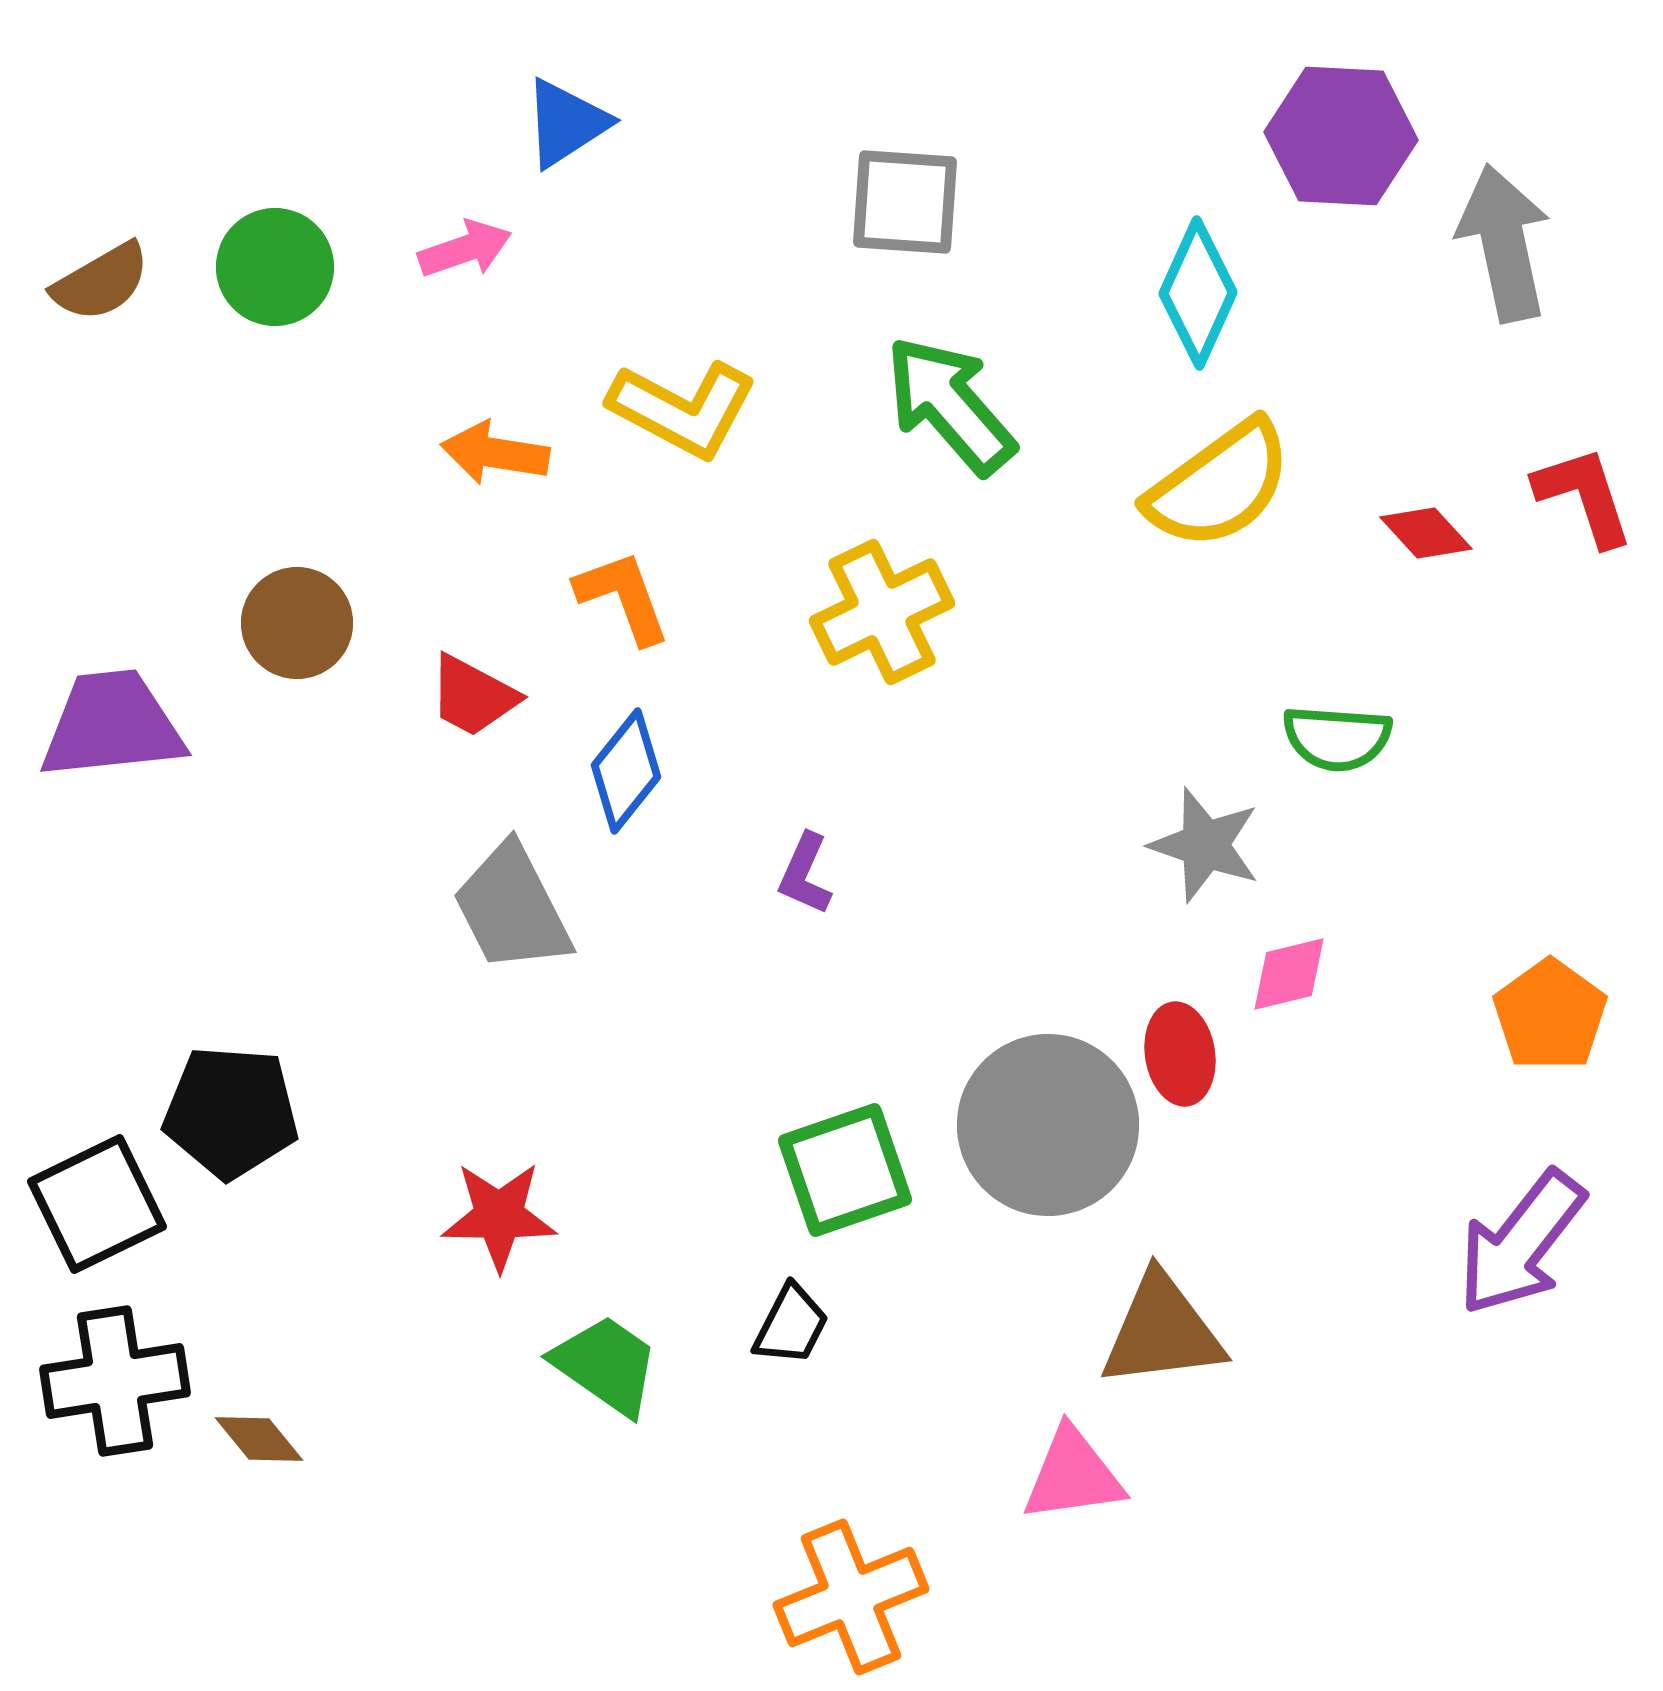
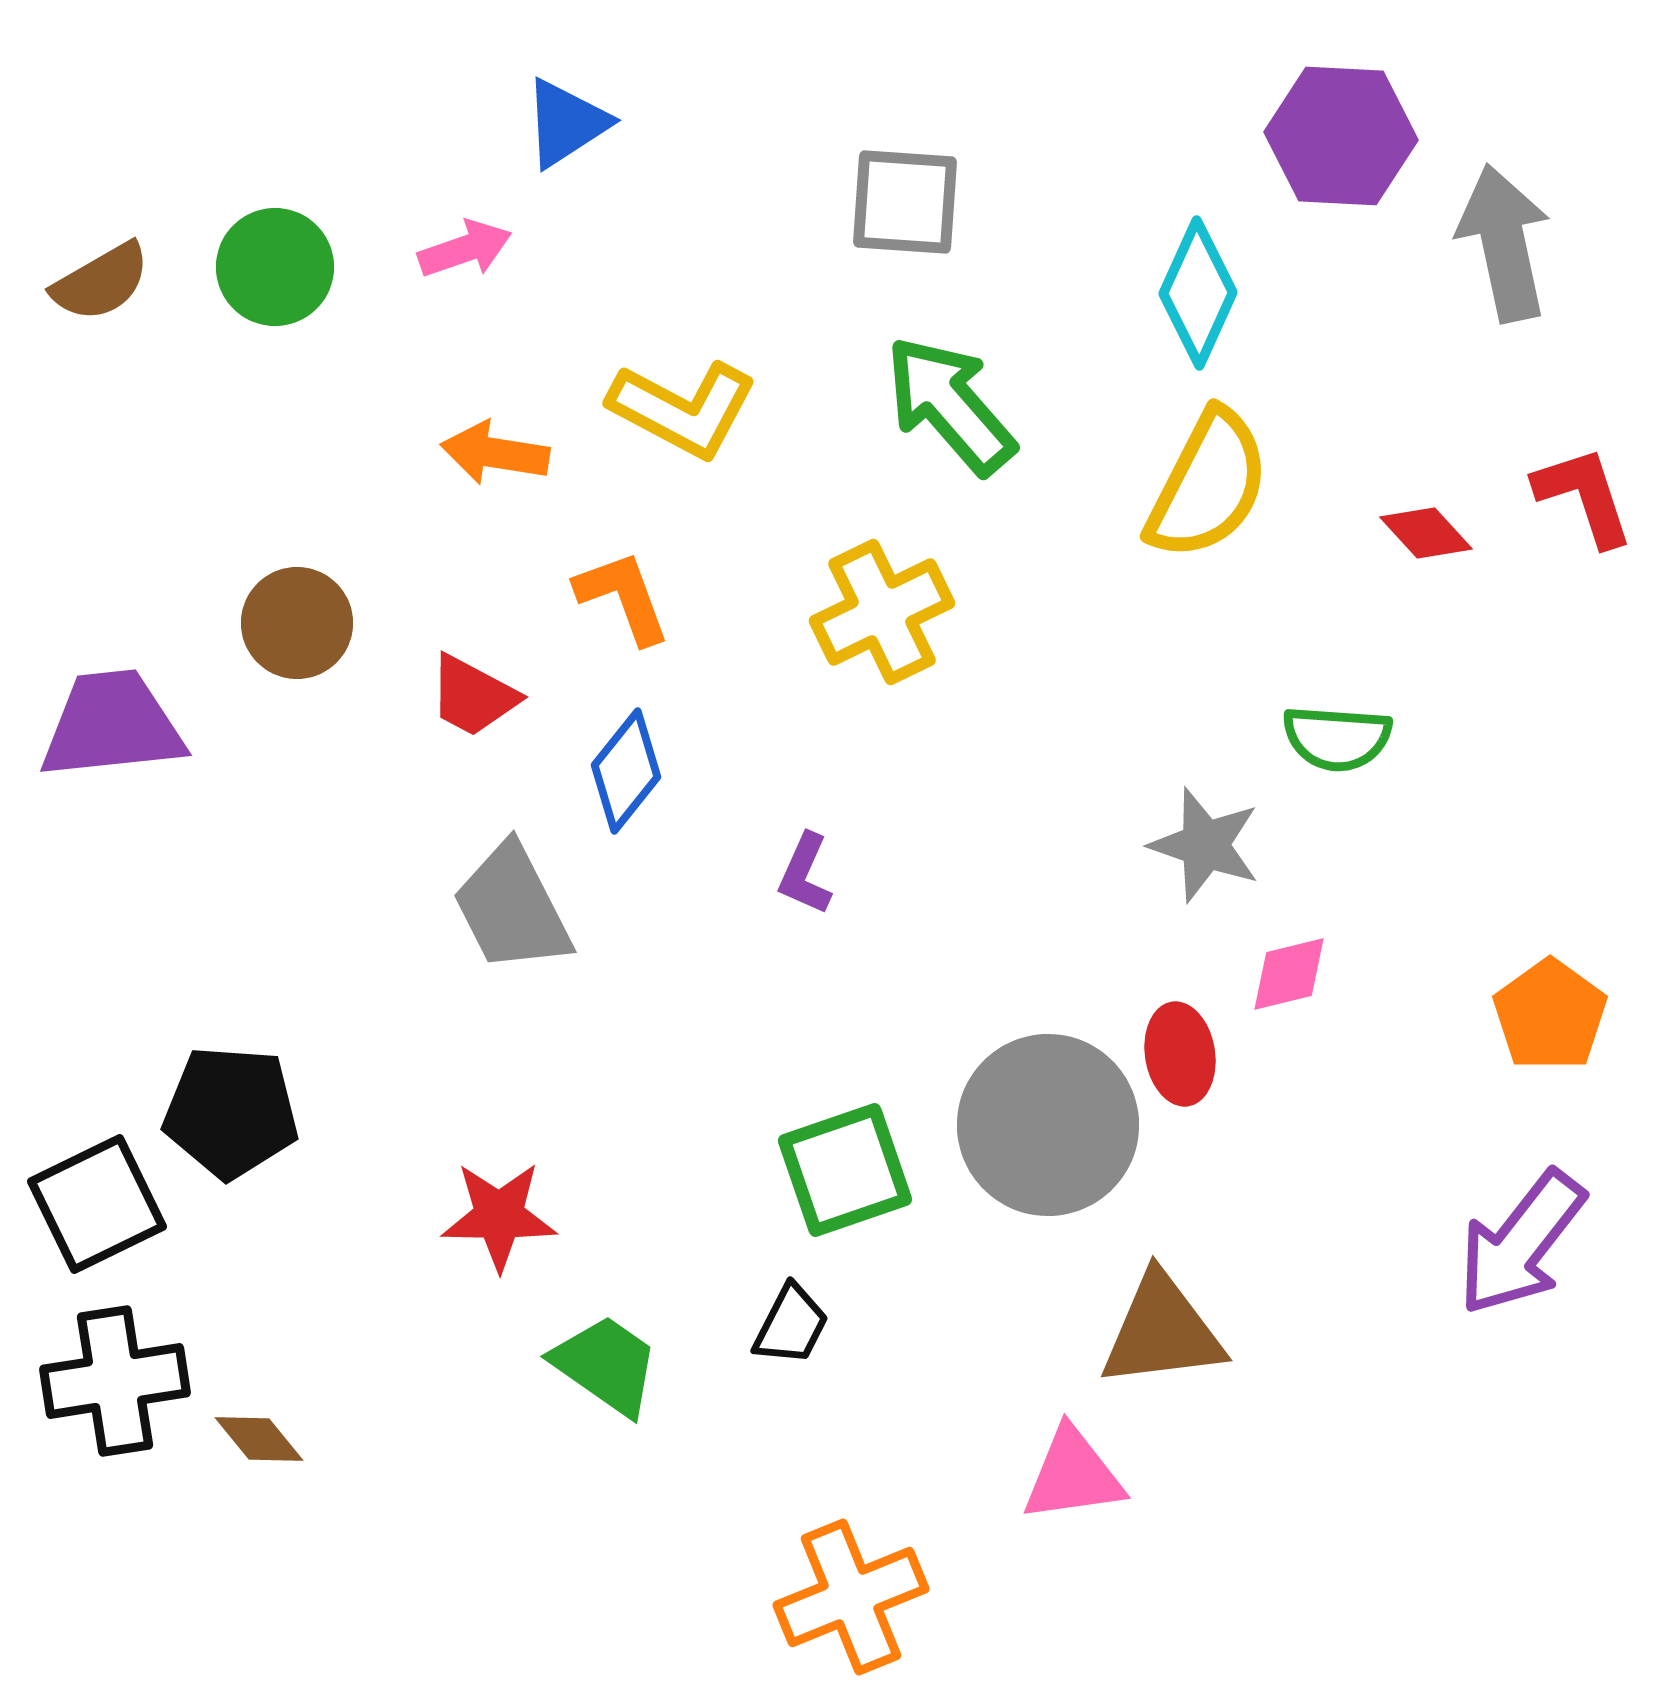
yellow semicircle: moved 11 px left; rotated 27 degrees counterclockwise
